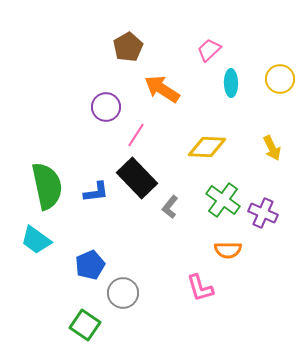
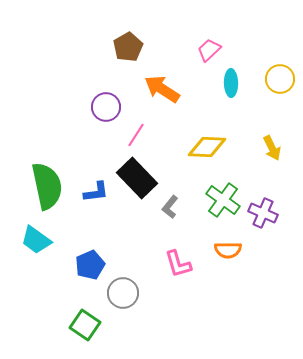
pink L-shape: moved 22 px left, 24 px up
